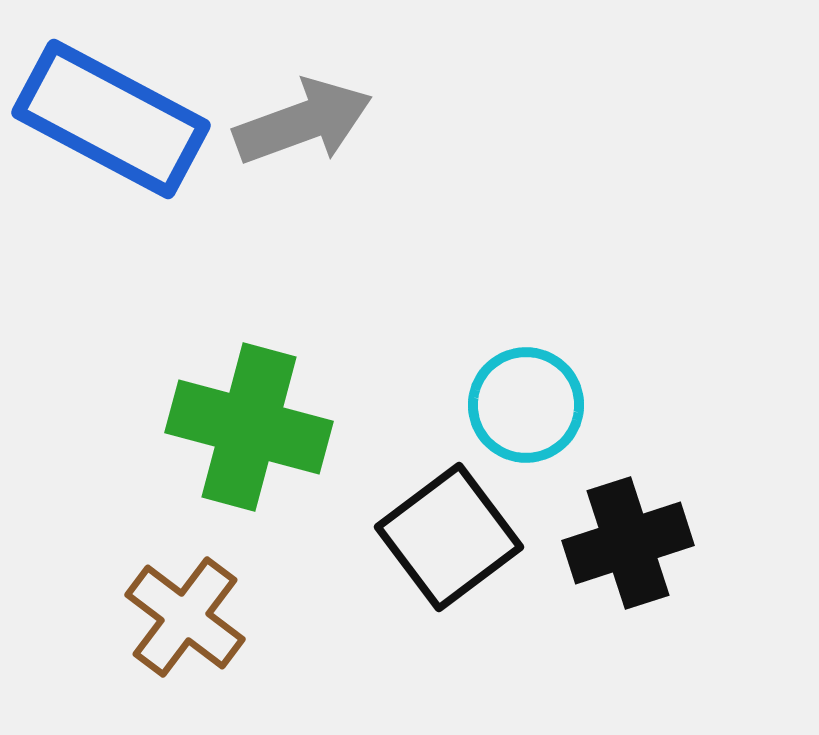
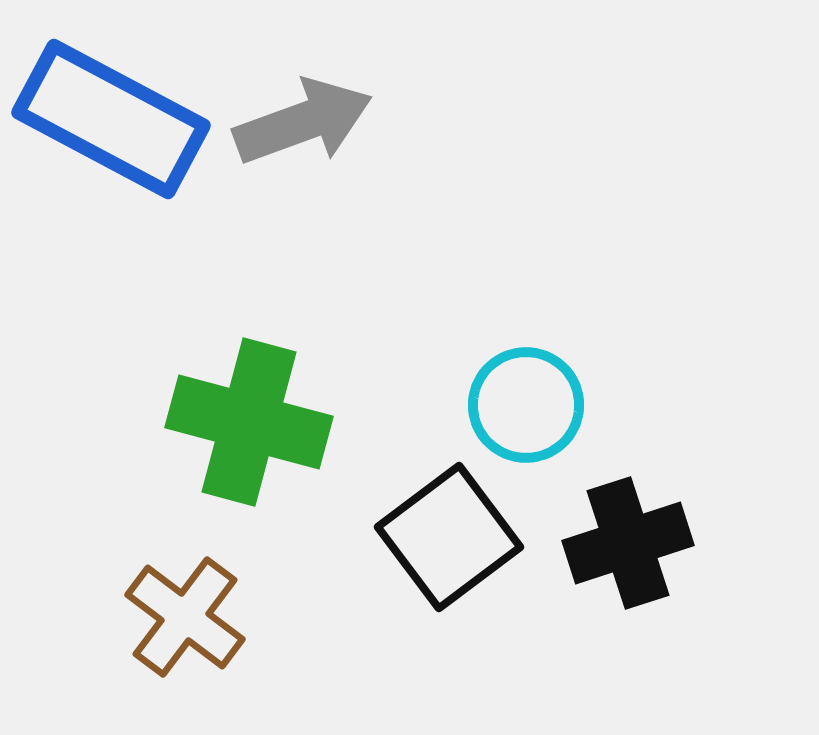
green cross: moved 5 px up
